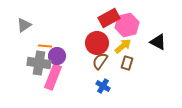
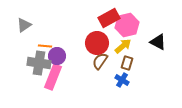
blue cross: moved 19 px right, 6 px up
